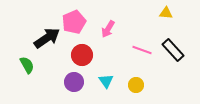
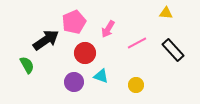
black arrow: moved 1 px left, 2 px down
pink line: moved 5 px left, 7 px up; rotated 48 degrees counterclockwise
red circle: moved 3 px right, 2 px up
cyan triangle: moved 5 px left, 5 px up; rotated 35 degrees counterclockwise
